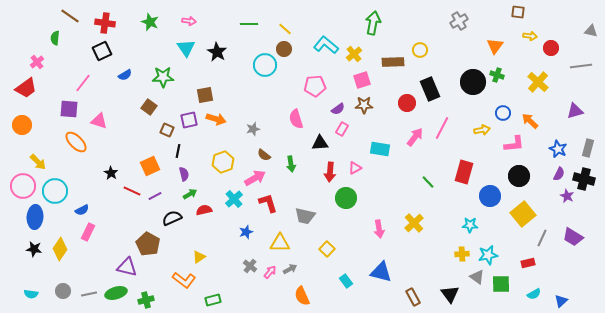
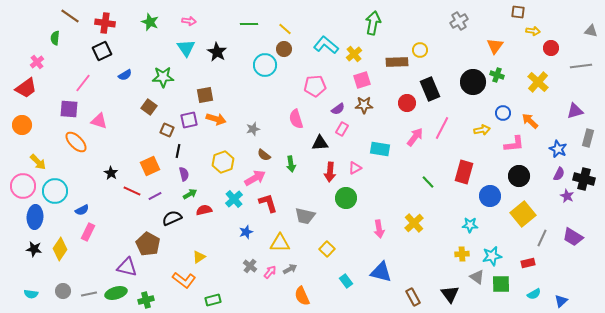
yellow arrow at (530, 36): moved 3 px right, 5 px up
brown rectangle at (393, 62): moved 4 px right
gray rectangle at (588, 148): moved 10 px up
cyan star at (488, 255): moved 4 px right, 1 px down
